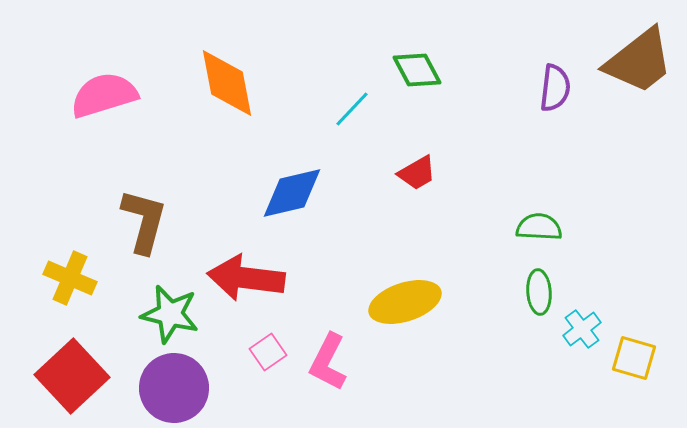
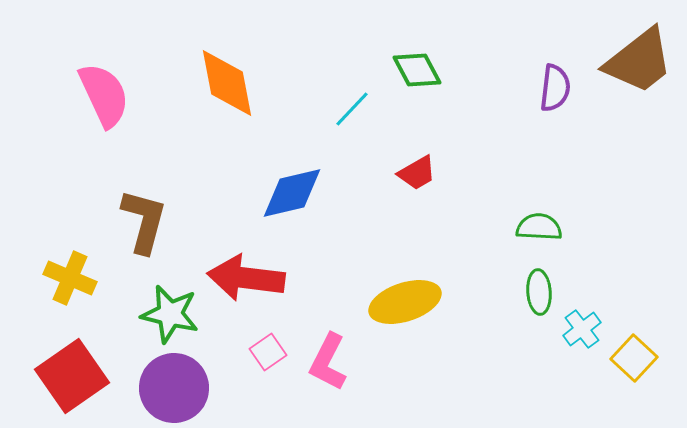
pink semicircle: rotated 82 degrees clockwise
yellow square: rotated 27 degrees clockwise
red square: rotated 8 degrees clockwise
